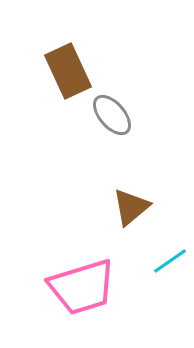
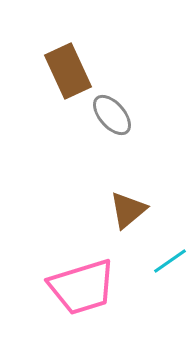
brown triangle: moved 3 px left, 3 px down
